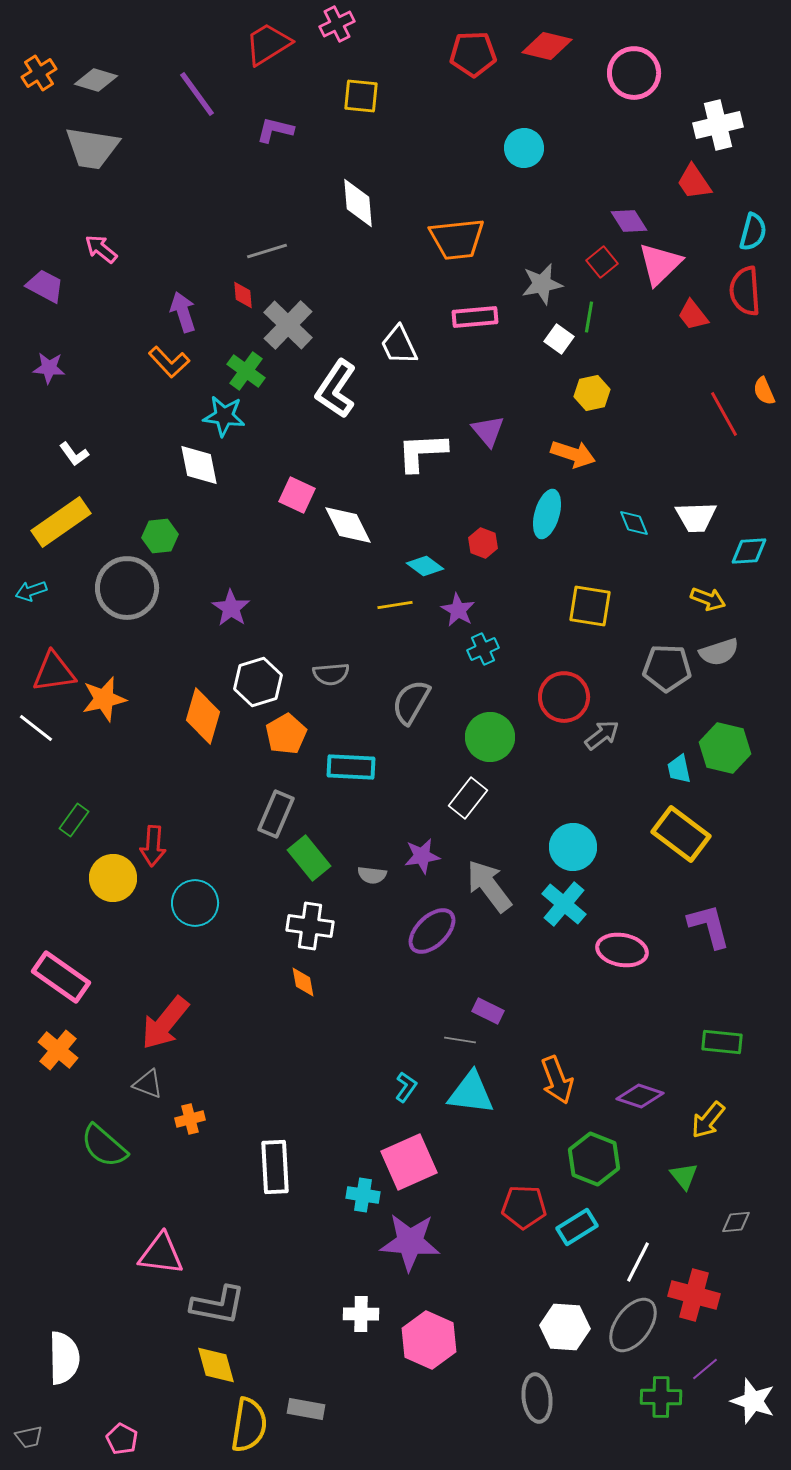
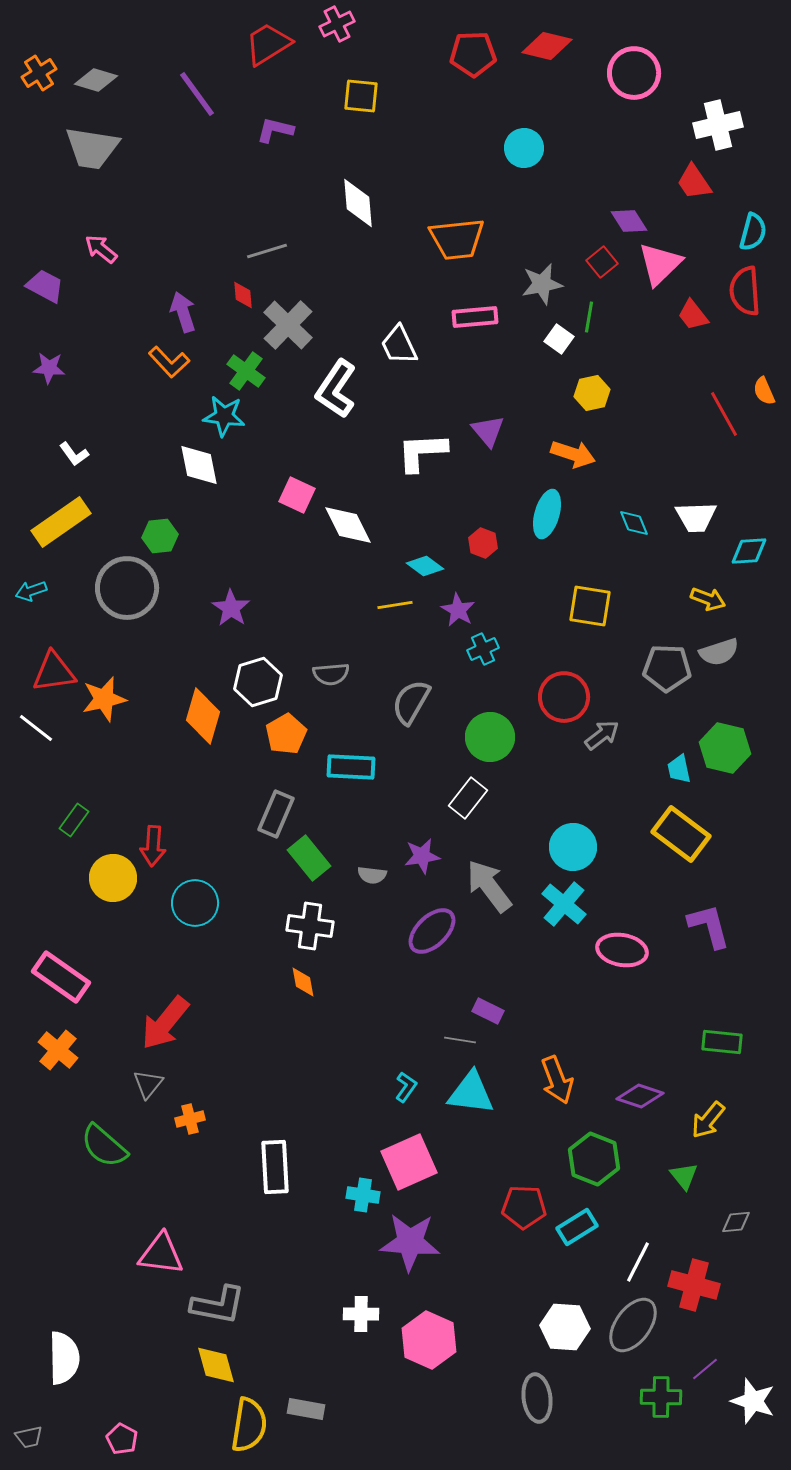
gray triangle at (148, 1084): rotated 48 degrees clockwise
red cross at (694, 1295): moved 10 px up
